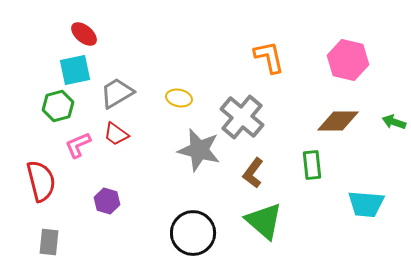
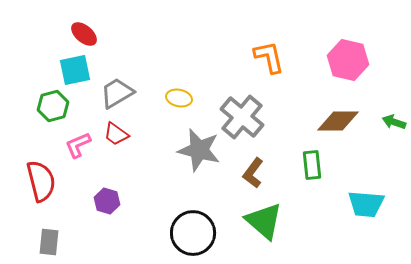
green hexagon: moved 5 px left
